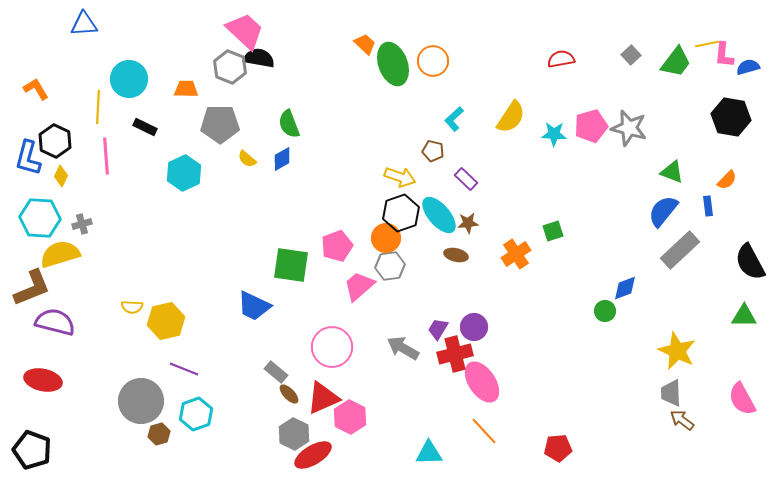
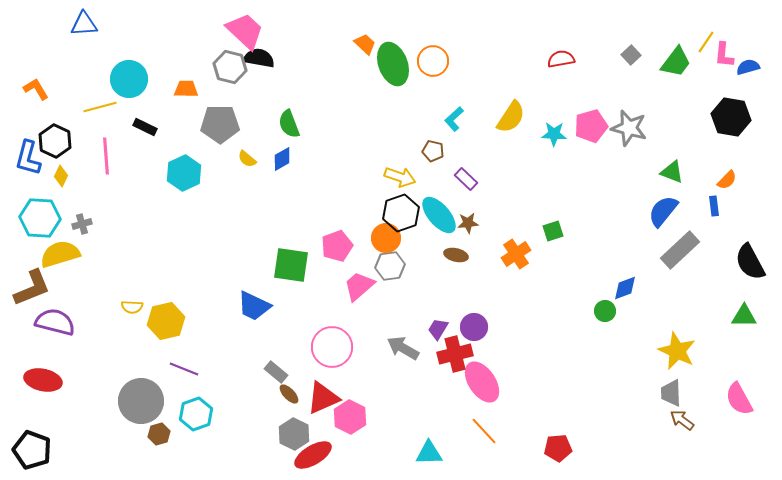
yellow line at (707, 44): moved 1 px left, 2 px up; rotated 45 degrees counterclockwise
gray hexagon at (230, 67): rotated 8 degrees counterclockwise
yellow line at (98, 107): moved 2 px right; rotated 72 degrees clockwise
blue rectangle at (708, 206): moved 6 px right
pink semicircle at (742, 399): moved 3 px left
